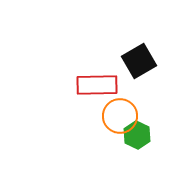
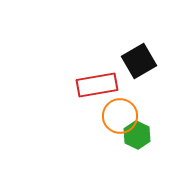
red rectangle: rotated 9 degrees counterclockwise
